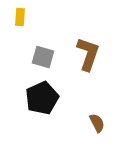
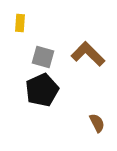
yellow rectangle: moved 6 px down
brown L-shape: rotated 64 degrees counterclockwise
black pentagon: moved 8 px up
